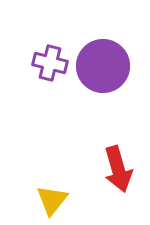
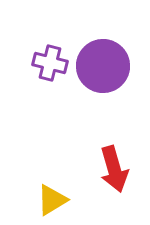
red arrow: moved 4 px left
yellow triangle: rotated 20 degrees clockwise
